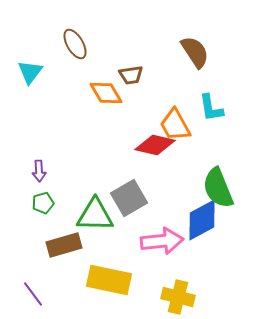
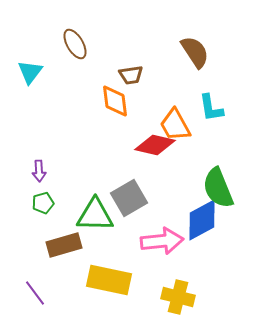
orange diamond: moved 9 px right, 8 px down; rotated 24 degrees clockwise
purple line: moved 2 px right, 1 px up
